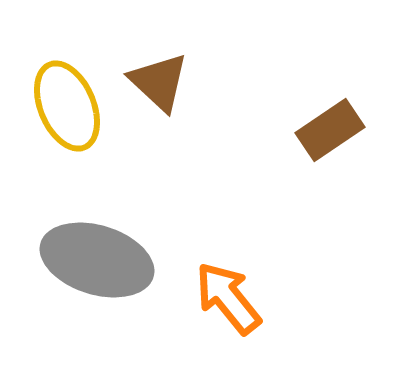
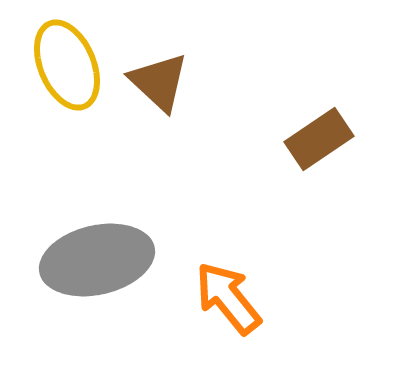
yellow ellipse: moved 41 px up
brown rectangle: moved 11 px left, 9 px down
gray ellipse: rotated 30 degrees counterclockwise
